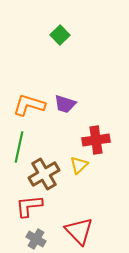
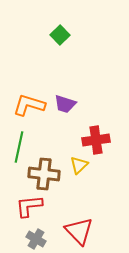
brown cross: rotated 36 degrees clockwise
